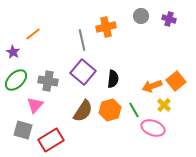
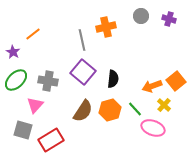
green line: moved 1 px right, 1 px up; rotated 14 degrees counterclockwise
